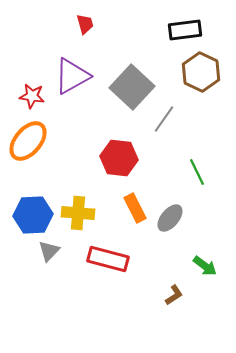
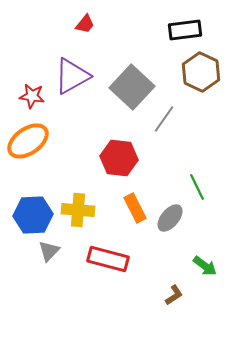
red trapezoid: rotated 55 degrees clockwise
orange ellipse: rotated 15 degrees clockwise
green line: moved 15 px down
yellow cross: moved 3 px up
